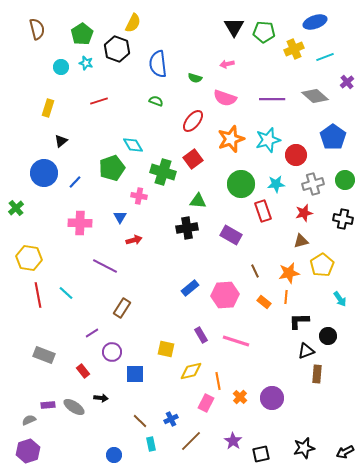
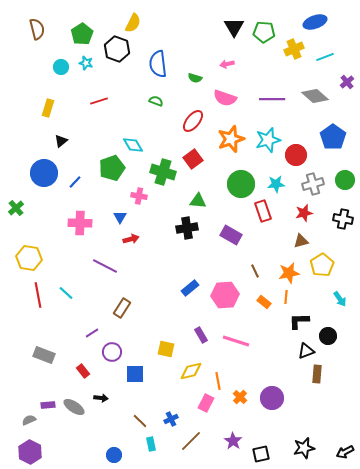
red arrow at (134, 240): moved 3 px left, 1 px up
purple hexagon at (28, 451): moved 2 px right, 1 px down; rotated 15 degrees counterclockwise
